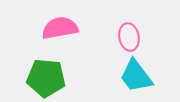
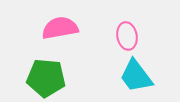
pink ellipse: moved 2 px left, 1 px up
